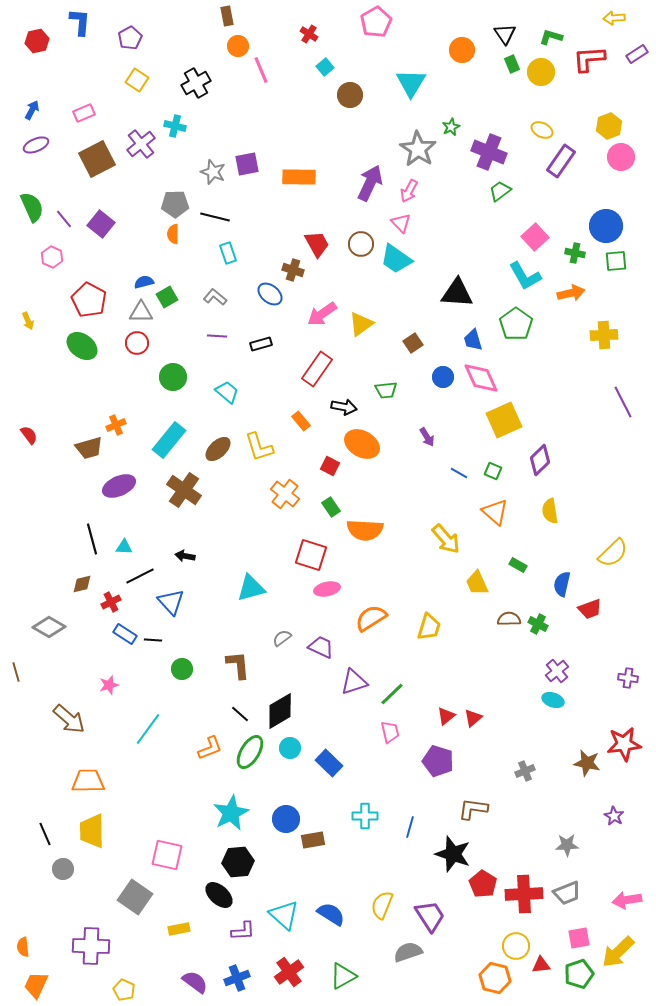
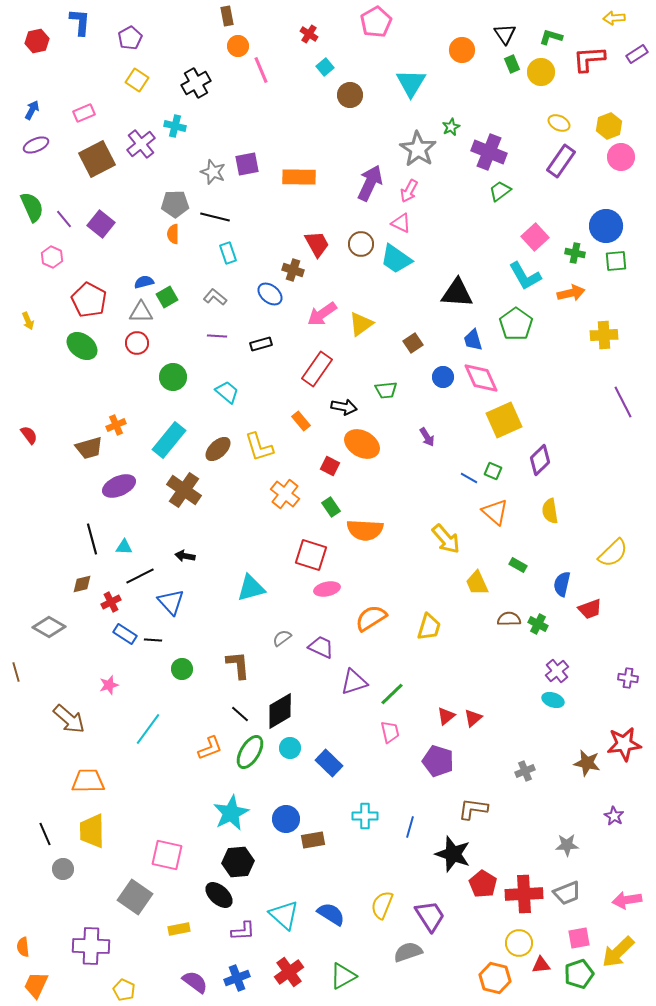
yellow ellipse at (542, 130): moved 17 px right, 7 px up
pink triangle at (401, 223): rotated 20 degrees counterclockwise
blue line at (459, 473): moved 10 px right, 5 px down
yellow circle at (516, 946): moved 3 px right, 3 px up
